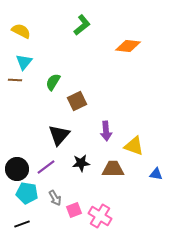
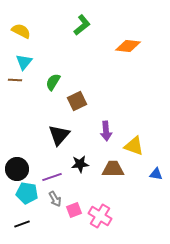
black star: moved 1 px left, 1 px down
purple line: moved 6 px right, 10 px down; rotated 18 degrees clockwise
gray arrow: moved 1 px down
